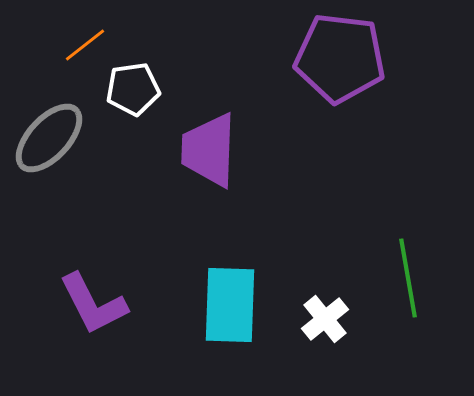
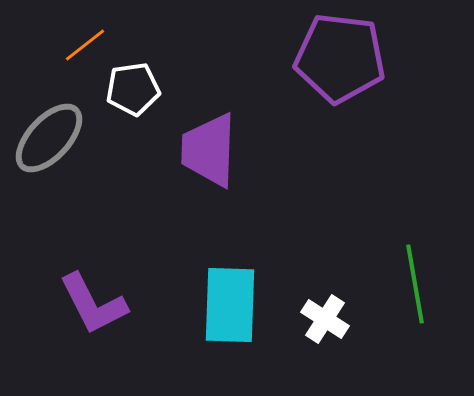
green line: moved 7 px right, 6 px down
white cross: rotated 18 degrees counterclockwise
